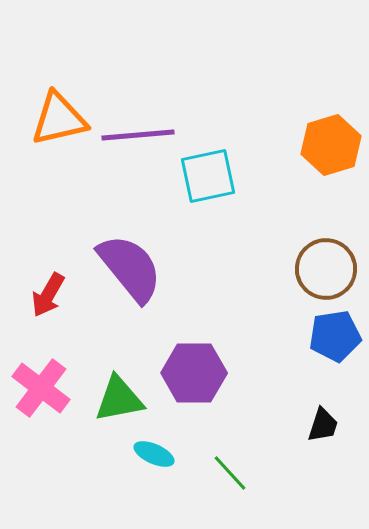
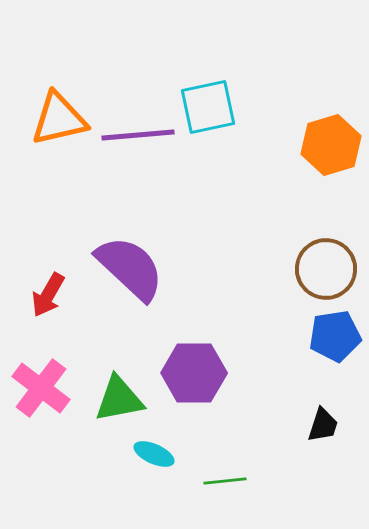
cyan square: moved 69 px up
purple semicircle: rotated 8 degrees counterclockwise
green line: moved 5 px left, 8 px down; rotated 54 degrees counterclockwise
